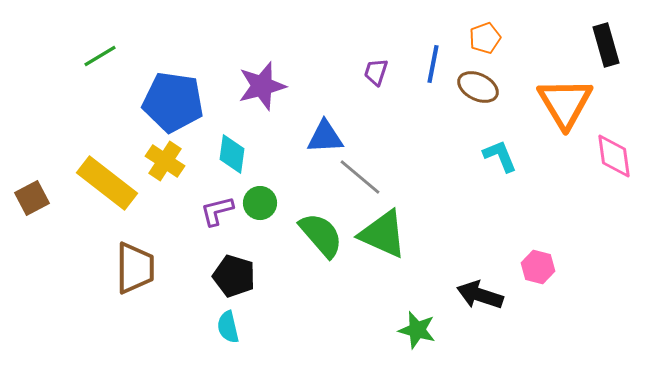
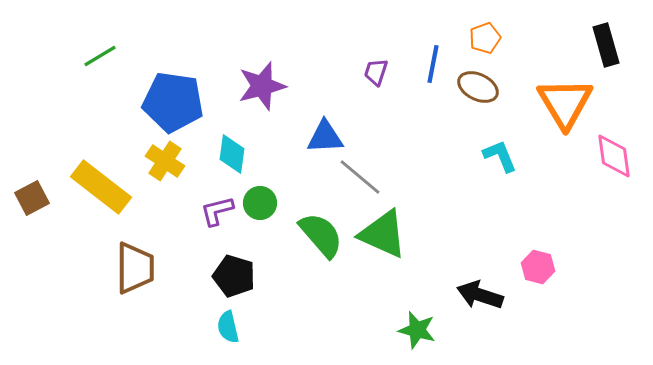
yellow rectangle: moved 6 px left, 4 px down
